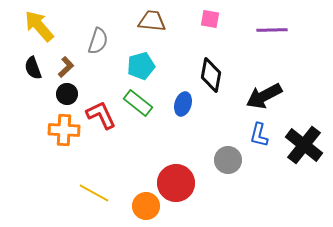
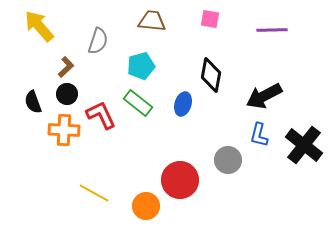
black semicircle: moved 34 px down
red circle: moved 4 px right, 3 px up
